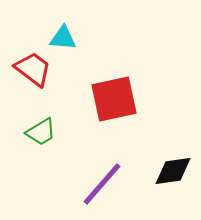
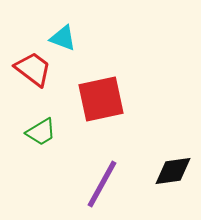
cyan triangle: rotated 16 degrees clockwise
red square: moved 13 px left
purple line: rotated 12 degrees counterclockwise
